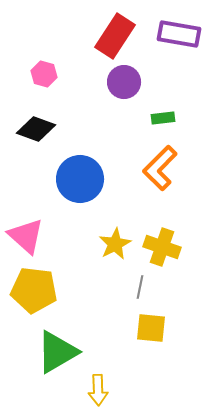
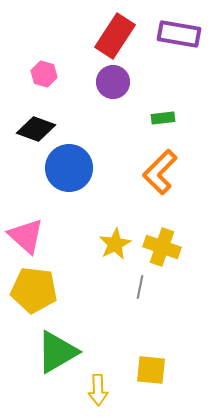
purple circle: moved 11 px left
orange L-shape: moved 4 px down
blue circle: moved 11 px left, 11 px up
yellow square: moved 42 px down
